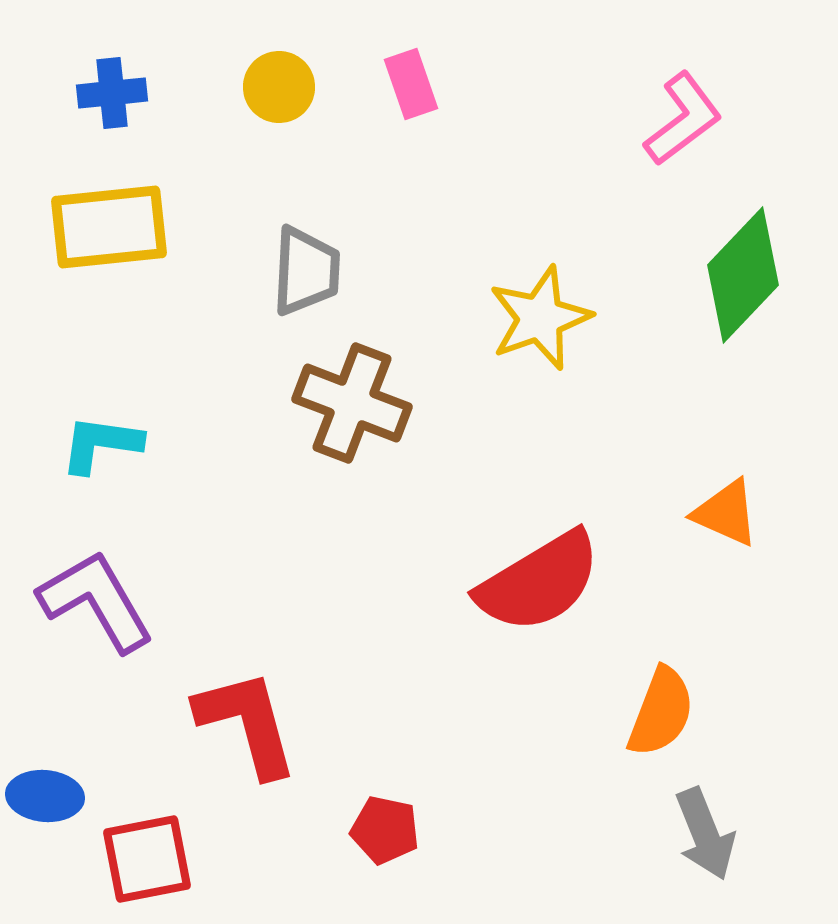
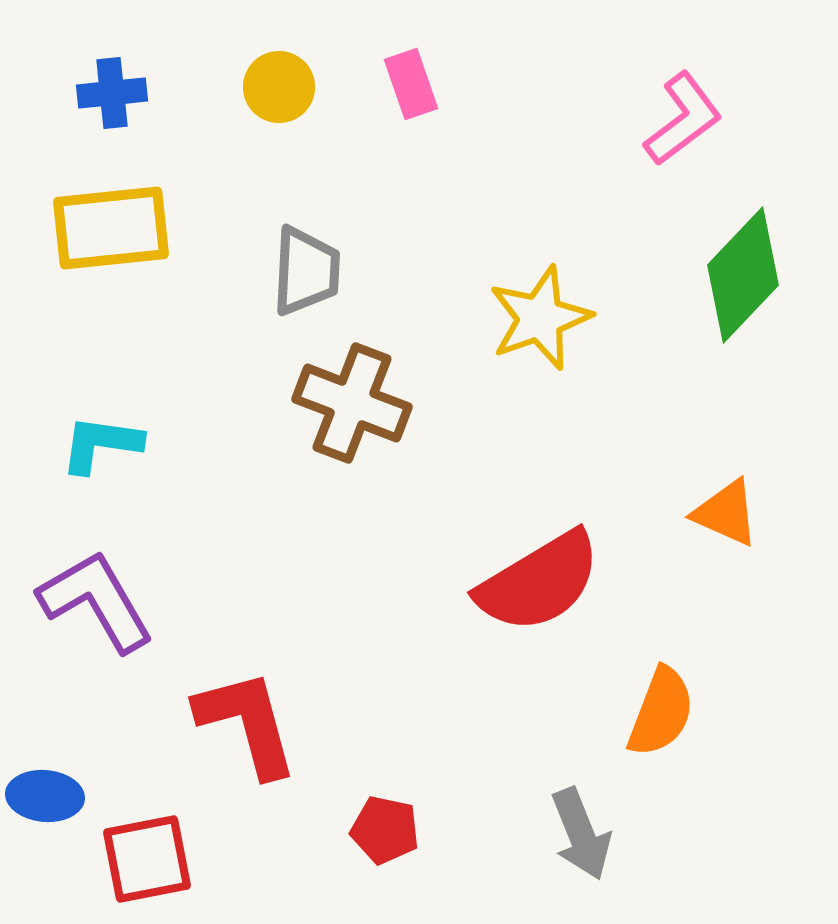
yellow rectangle: moved 2 px right, 1 px down
gray arrow: moved 124 px left
